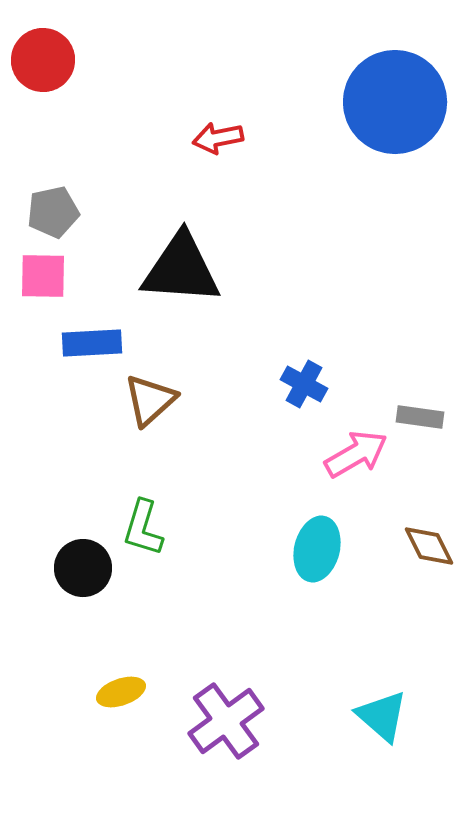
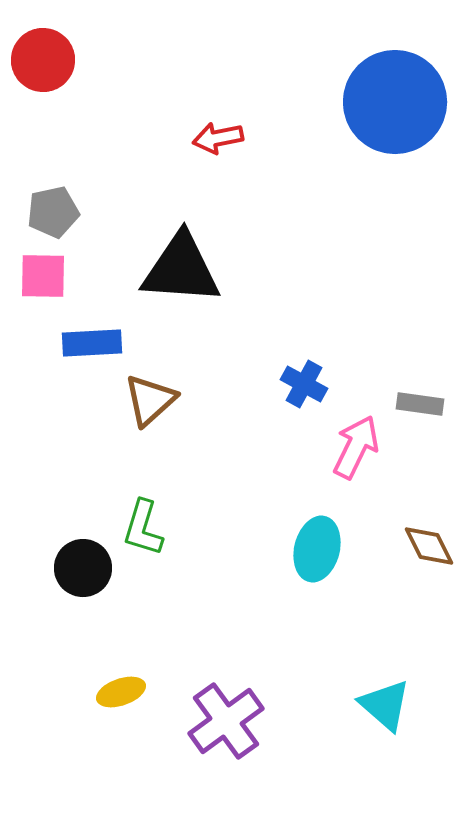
gray rectangle: moved 13 px up
pink arrow: moved 7 px up; rotated 34 degrees counterclockwise
cyan triangle: moved 3 px right, 11 px up
